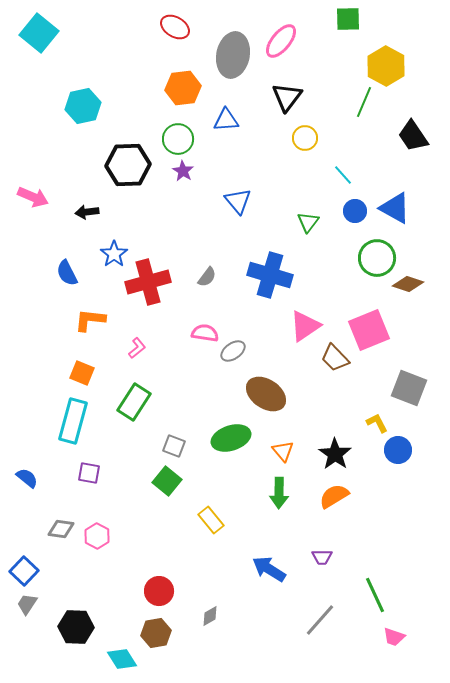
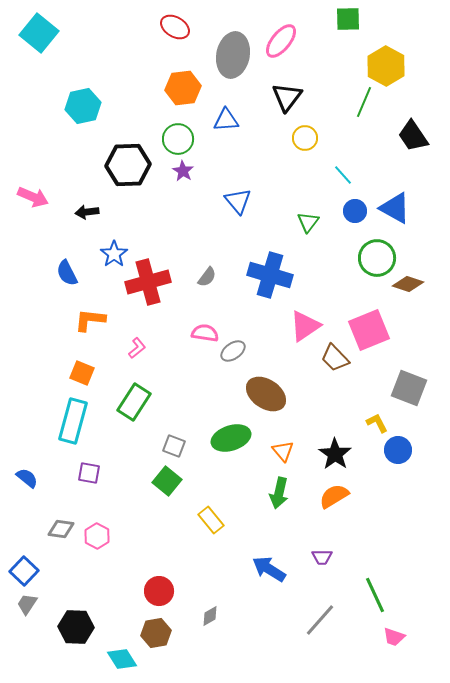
green arrow at (279, 493): rotated 12 degrees clockwise
